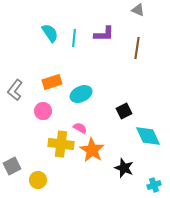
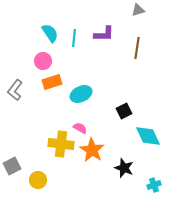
gray triangle: rotated 40 degrees counterclockwise
pink circle: moved 50 px up
